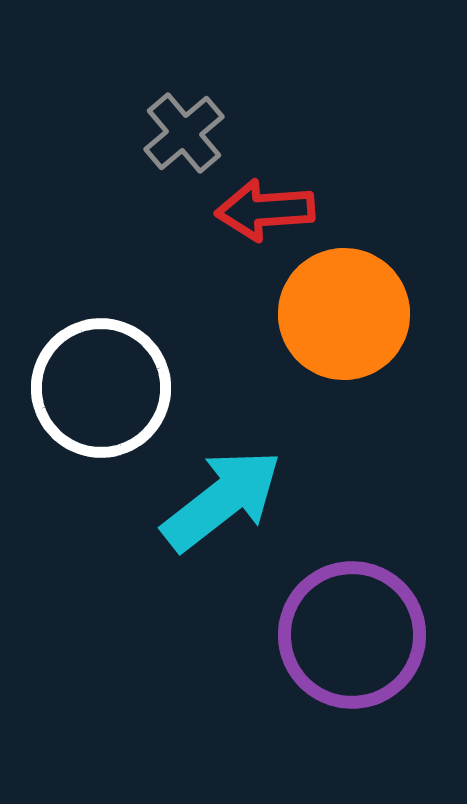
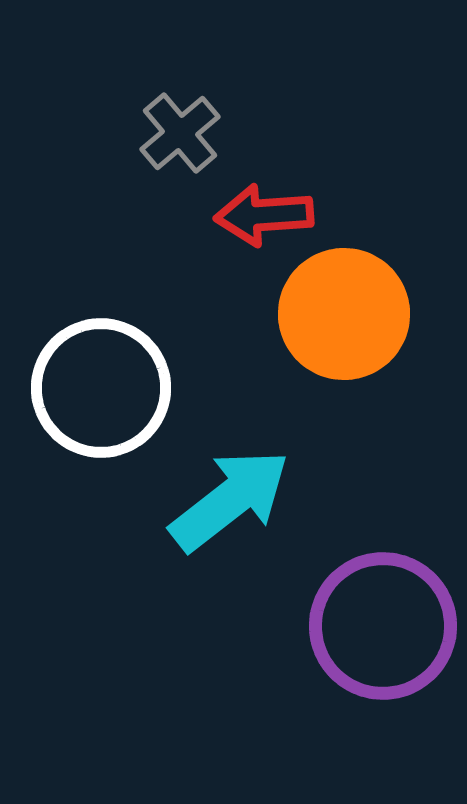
gray cross: moved 4 px left
red arrow: moved 1 px left, 5 px down
cyan arrow: moved 8 px right
purple circle: moved 31 px right, 9 px up
